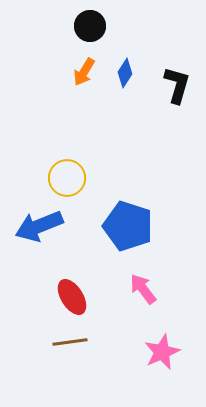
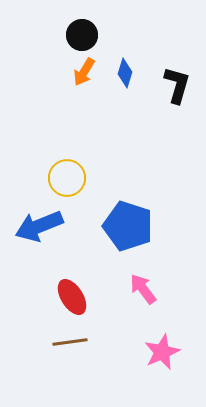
black circle: moved 8 px left, 9 px down
blue diamond: rotated 16 degrees counterclockwise
